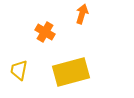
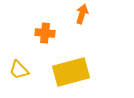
orange cross: moved 1 px down; rotated 24 degrees counterclockwise
yellow trapezoid: rotated 55 degrees counterclockwise
